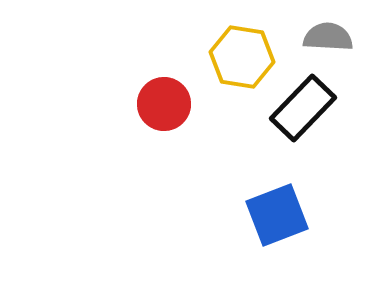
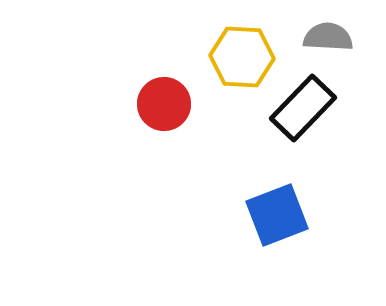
yellow hexagon: rotated 6 degrees counterclockwise
